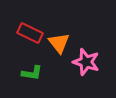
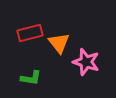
red rectangle: rotated 40 degrees counterclockwise
green L-shape: moved 1 px left, 5 px down
